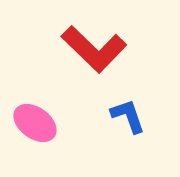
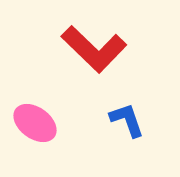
blue L-shape: moved 1 px left, 4 px down
